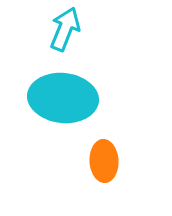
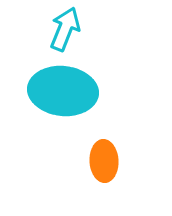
cyan ellipse: moved 7 px up
